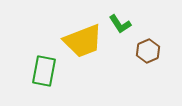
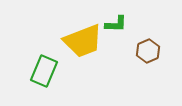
green L-shape: moved 4 px left; rotated 55 degrees counterclockwise
green rectangle: rotated 12 degrees clockwise
